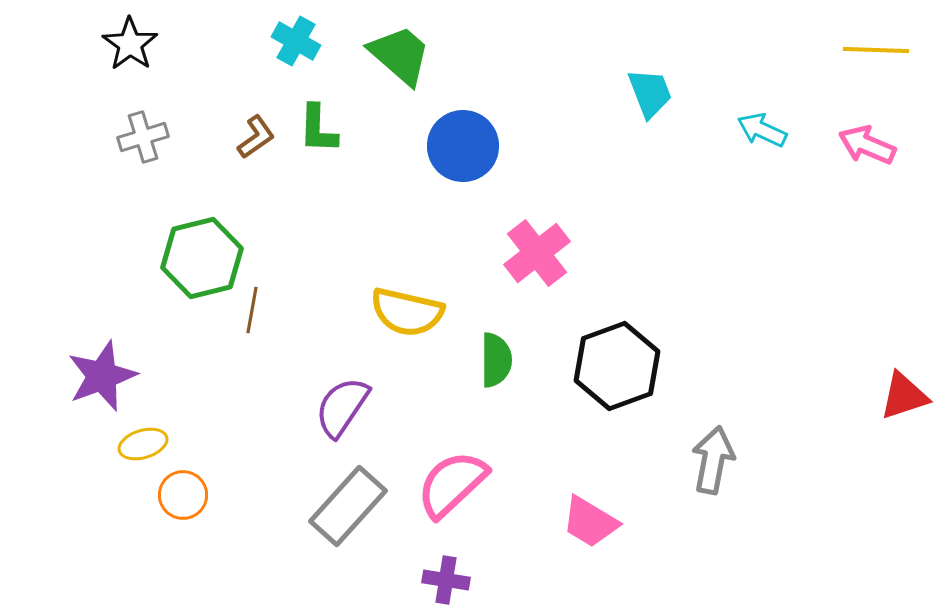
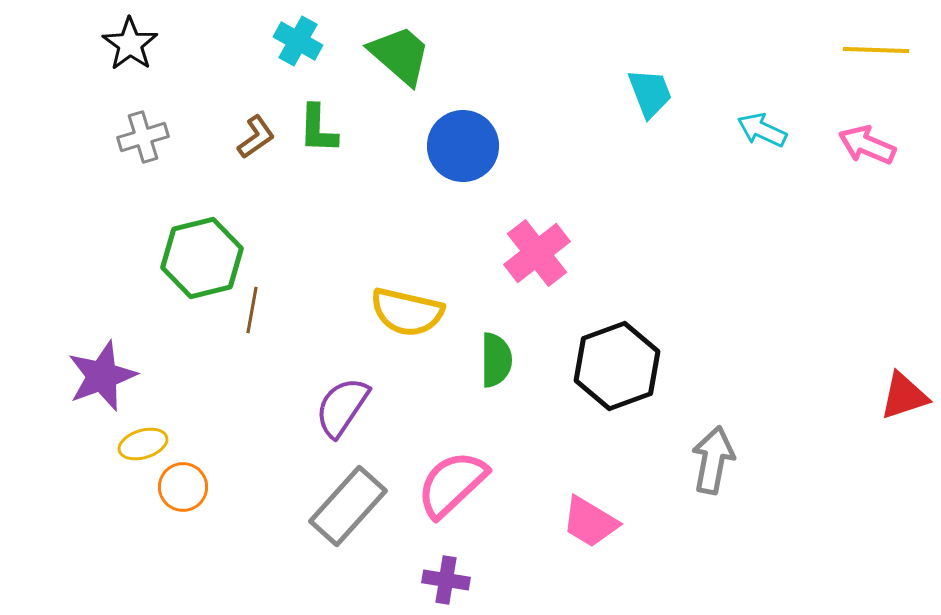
cyan cross: moved 2 px right
orange circle: moved 8 px up
